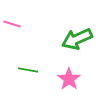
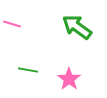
green arrow: moved 12 px up; rotated 60 degrees clockwise
